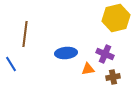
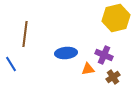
purple cross: moved 1 px left, 1 px down
brown cross: rotated 24 degrees counterclockwise
